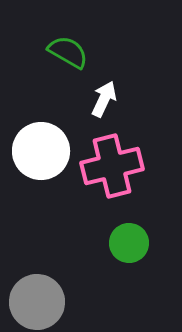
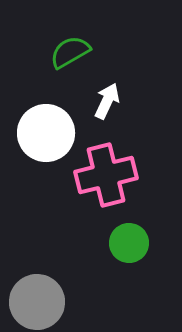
green semicircle: moved 2 px right; rotated 60 degrees counterclockwise
white arrow: moved 3 px right, 2 px down
white circle: moved 5 px right, 18 px up
pink cross: moved 6 px left, 9 px down
